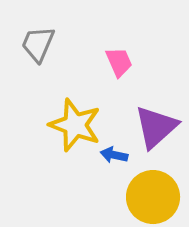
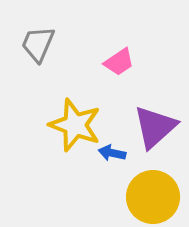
pink trapezoid: rotated 80 degrees clockwise
purple triangle: moved 1 px left
blue arrow: moved 2 px left, 2 px up
